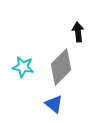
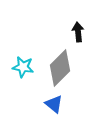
gray diamond: moved 1 px left, 1 px down
